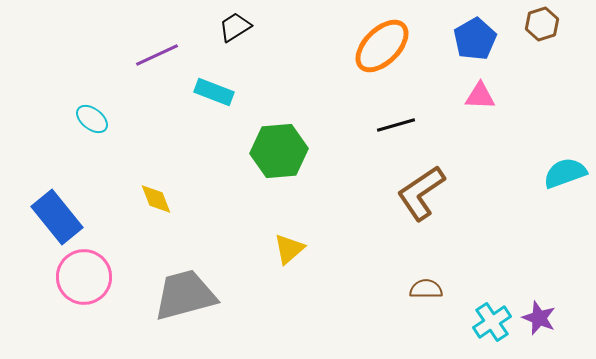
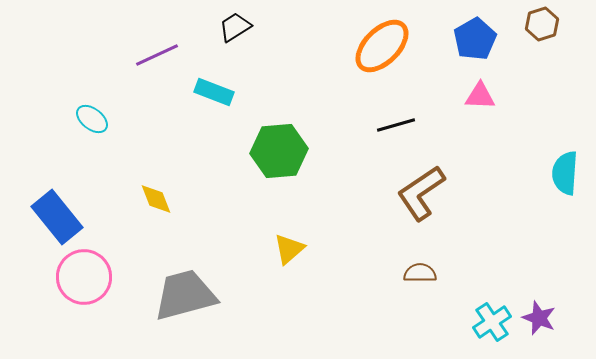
cyan semicircle: rotated 66 degrees counterclockwise
brown semicircle: moved 6 px left, 16 px up
